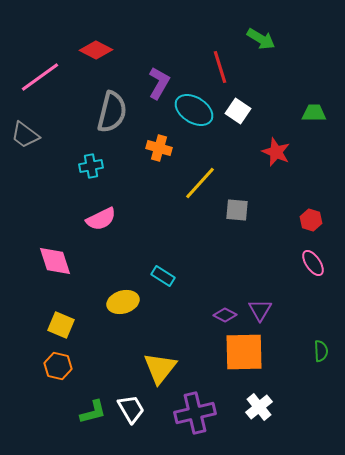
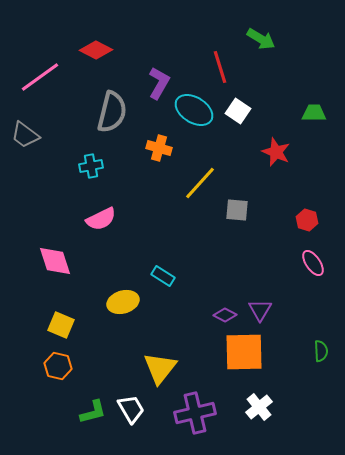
red hexagon: moved 4 px left
